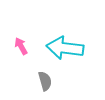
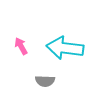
gray semicircle: rotated 108 degrees clockwise
